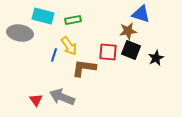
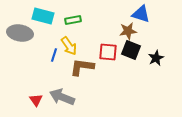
brown L-shape: moved 2 px left, 1 px up
